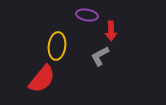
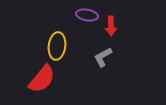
red arrow: moved 5 px up
gray L-shape: moved 3 px right, 1 px down
